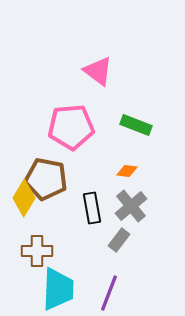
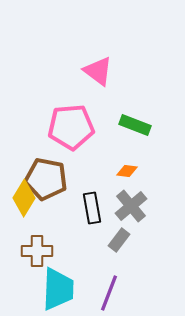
green rectangle: moved 1 px left
